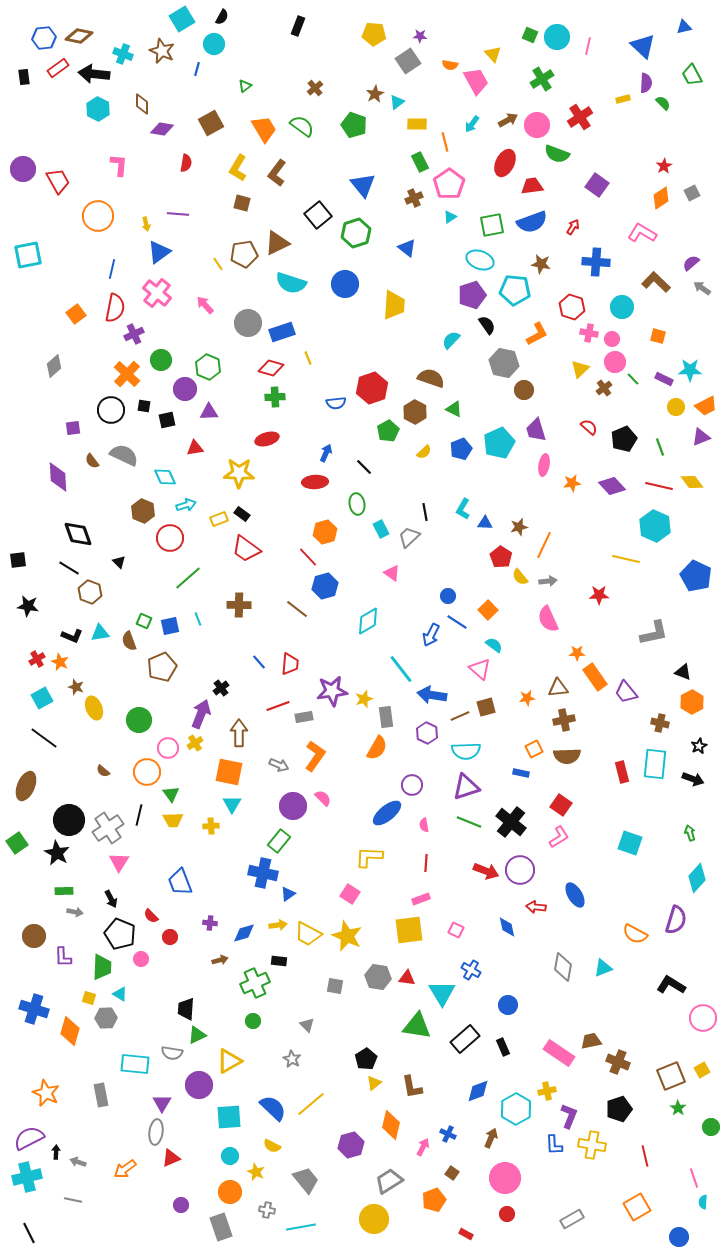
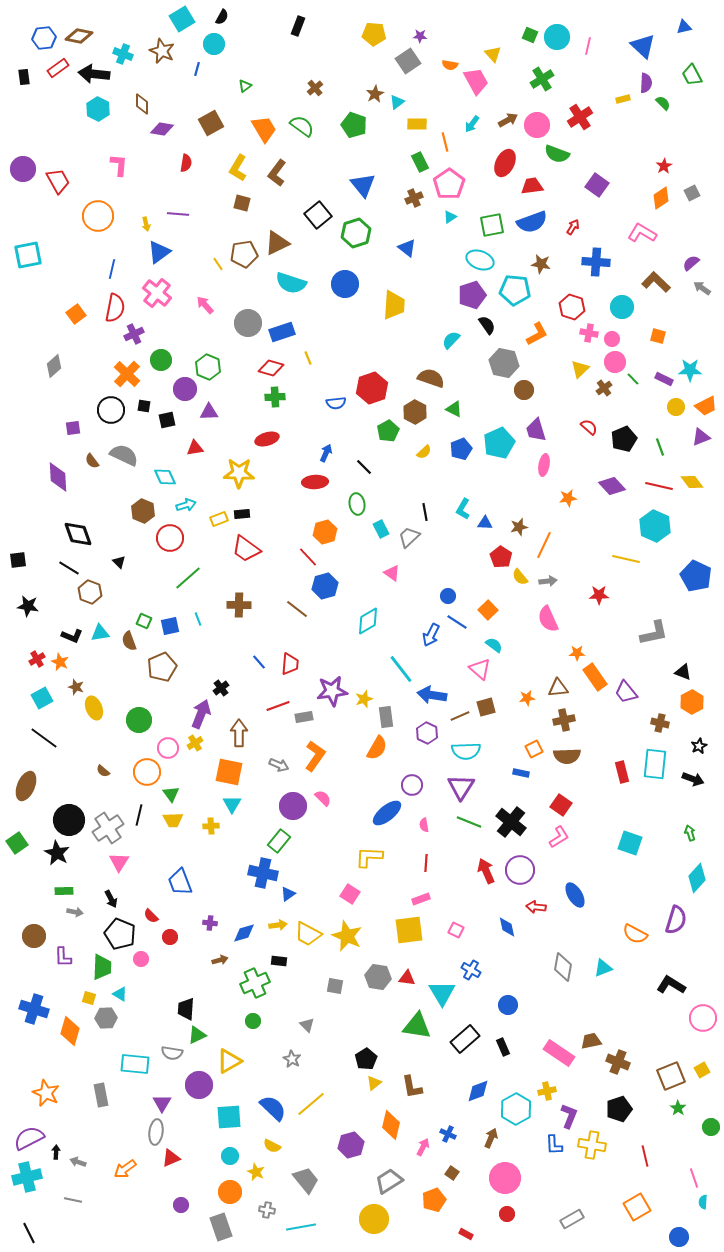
orange star at (572, 483): moved 4 px left, 15 px down
black rectangle at (242, 514): rotated 42 degrees counterclockwise
purple triangle at (466, 787): moved 5 px left; rotated 40 degrees counterclockwise
red arrow at (486, 871): rotated 135 degrees counterclockwise
